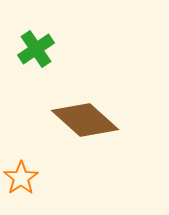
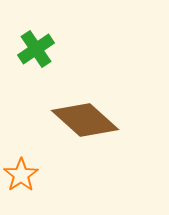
orange star: moved 3 px up
